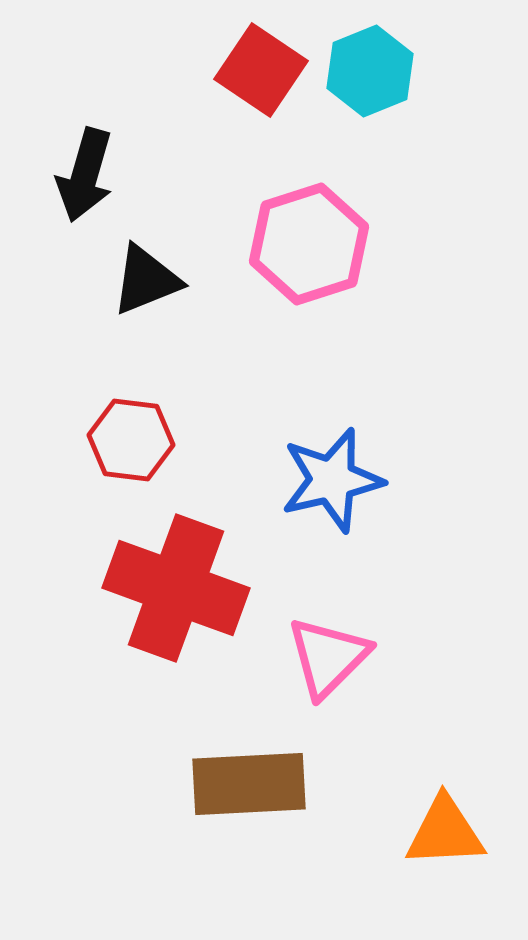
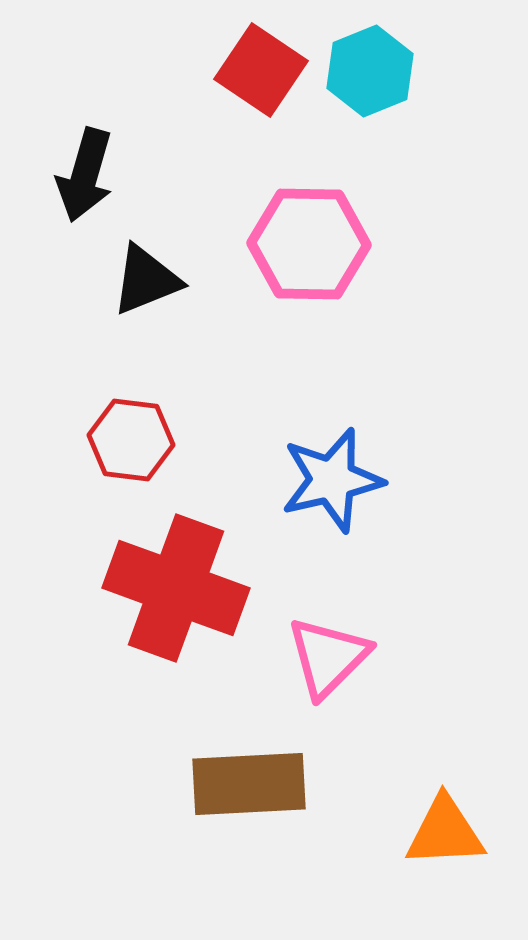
pink hexagon: rotated 19 degrees clockwise
